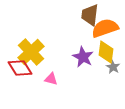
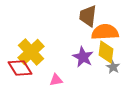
brown trapezoid: moved 2 px left, 1 px down
orange semicircle: moved 4 px down; rotated 16 degrees clockwise
pink triangle: moved 5 px right, 1 px down; rotated 24 degrees counterclockwise
